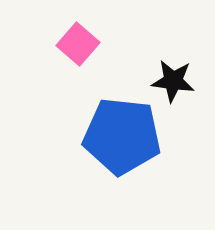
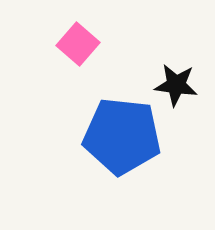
black star: moved 3 px right, 4 px down
